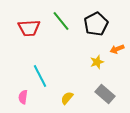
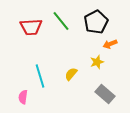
black pentagon: moved 2 px up
red trapezoid: moved 2 px right, 1 px up
orange arrow: moved 7 px left, 5 px up
cyan line: rotated 10 degrees clockwise
yellow semicircle: moved 4 px right, 24 px up
